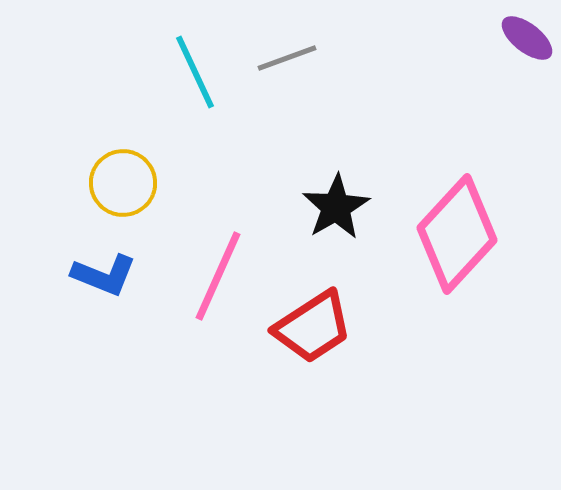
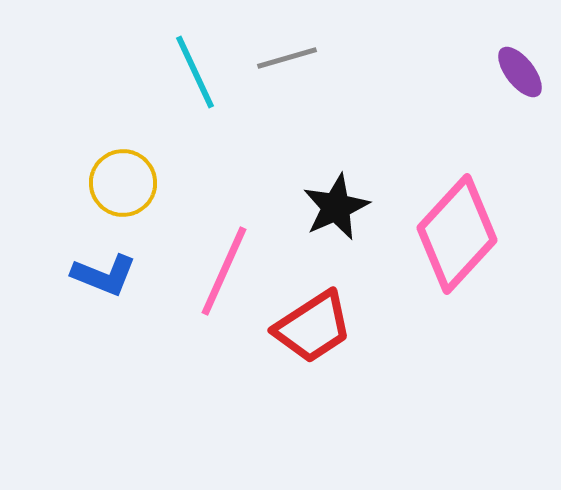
purple ellipse: moved 7 px left, 34 px down; rotated 14 degrees clockwise
gray line: rotated 4 degrees clockwise
black star: rotated 6 degrees clockwise
pink line: moved 6 px right, 5 px up
